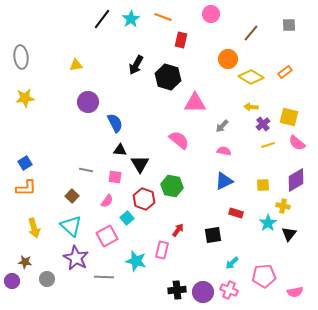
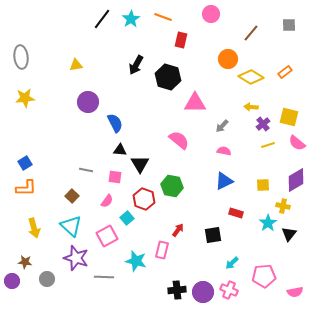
purple star at (76, 258): rotated 10 degrees counterclockwise
